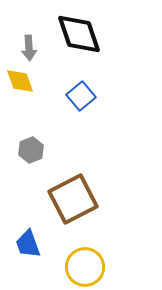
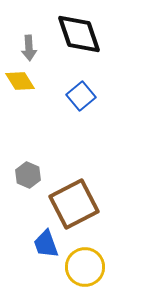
yellow diamond: rotated 12 degrees counterclockwise
gray hexagon: moved 3 px left, 25 px down; rotated 15 degrees counterclockwise
brown square: moved 1 px right, 5 px down
blue trapezoid: moved 18 px right
